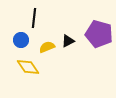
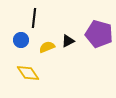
yellow diamond: moved 6 px down
